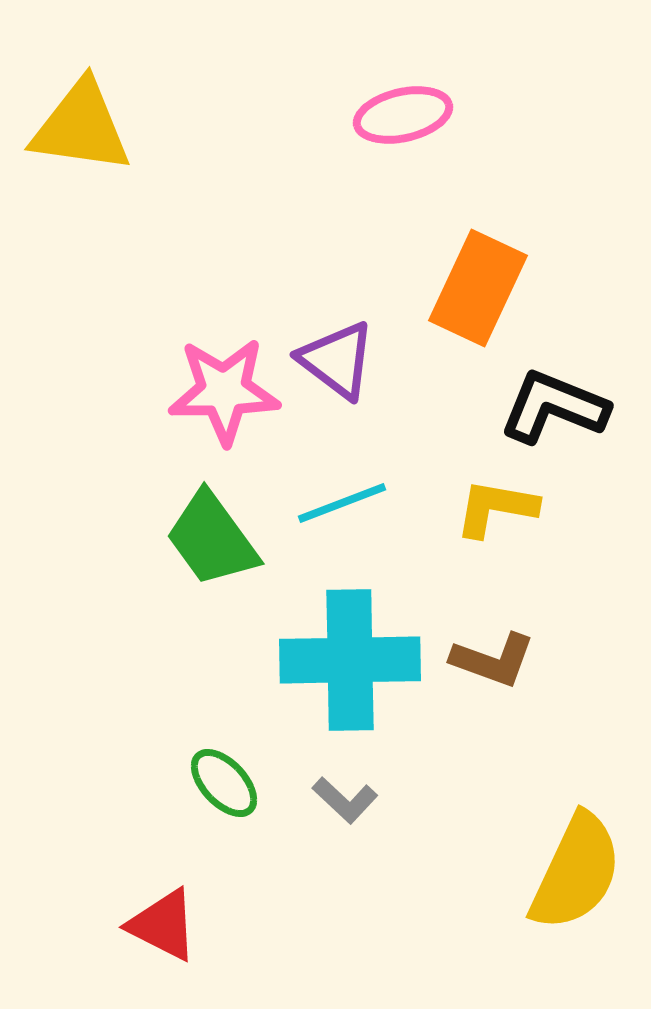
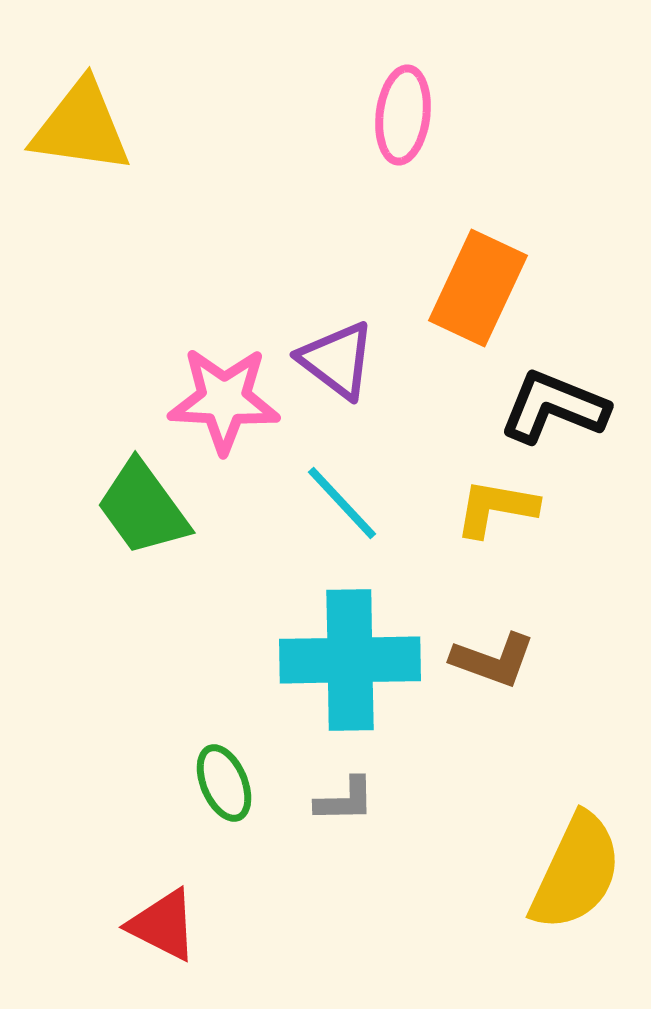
pink ellipse: rotated 70 degrees counterclockwise
pink star: moved 9 px down; rotated 4 degrees clockwise
cyan line: rotated 68 degrees clockwise
green trapezoid: moved 69 px left, 31 px up
green ellipse: rotated 20 degrees clockwise
gray L-shape: rotated 44 degrees counterclockwise
